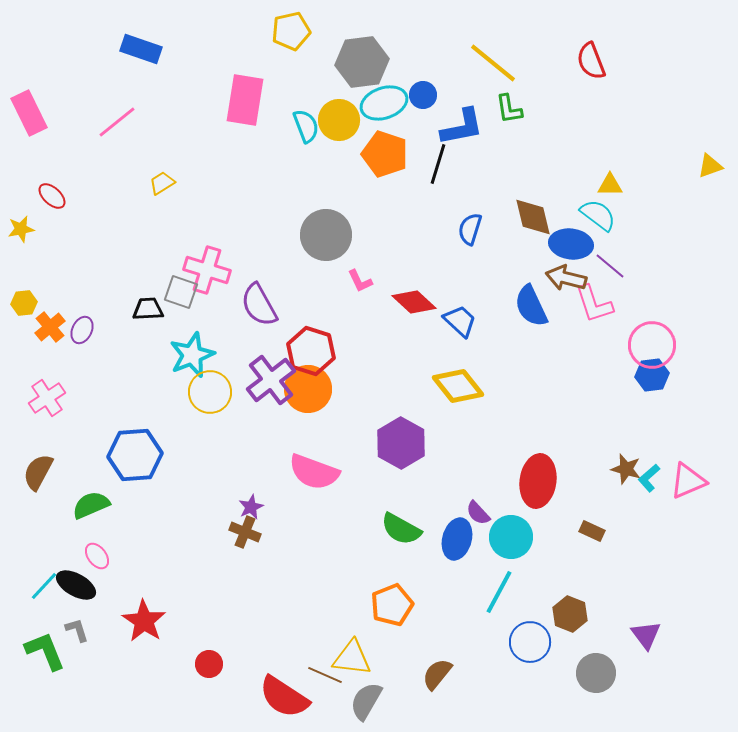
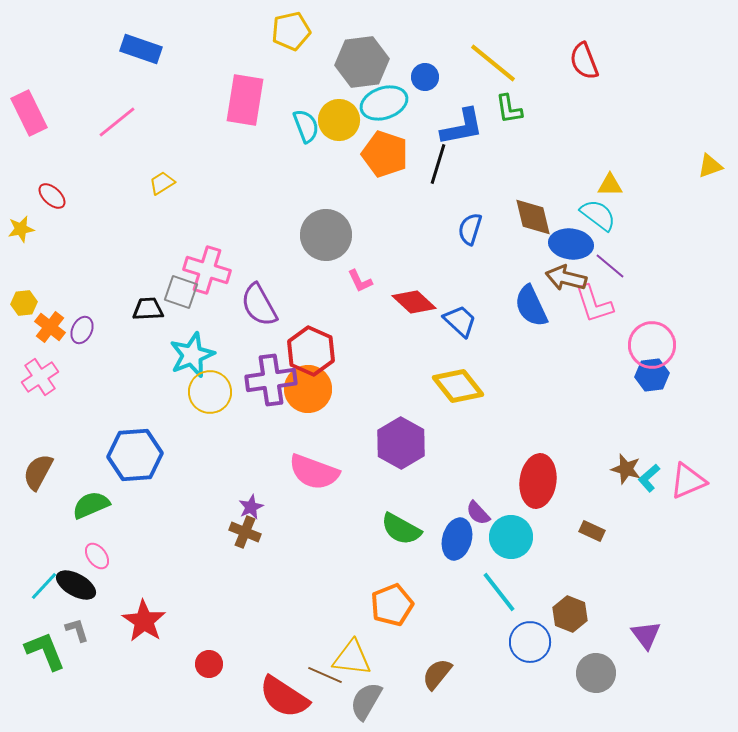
red semicircle at (591, 61): moved 7 px left
blue circle at (423, 95): moved 2 px right, 18 px up
orange cross at (50, 327): rotated 12 degrees counterclockwise
red hexagon at (311, 351): rotated 6 degrees clockwise
purple cross at (271, 380): rotated 30 degrees clockwise
pink cross at (47, 398): moved 7 px left, 21 px up
cyan line at (499, 592): rotated 66 degrees counterclockwise
